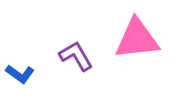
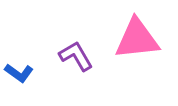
blue L-shape: moved 1 px left, 1 px up
